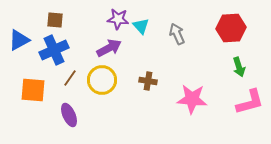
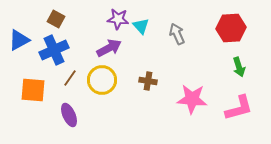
brown square: moved 1 px right, 1 px up; rotated 24 degrees clockwise
pink L-shape: moved 11 px left, 6 px down
